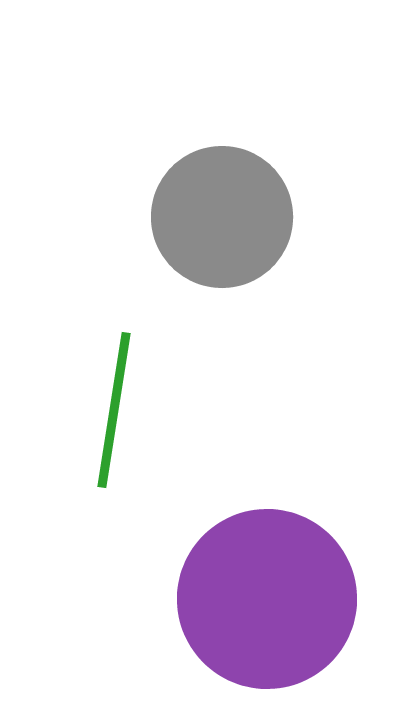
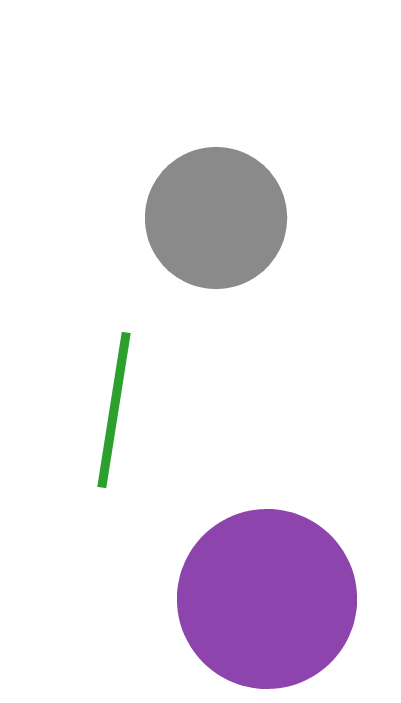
gray circle: moved 6 px left, 1 px down
